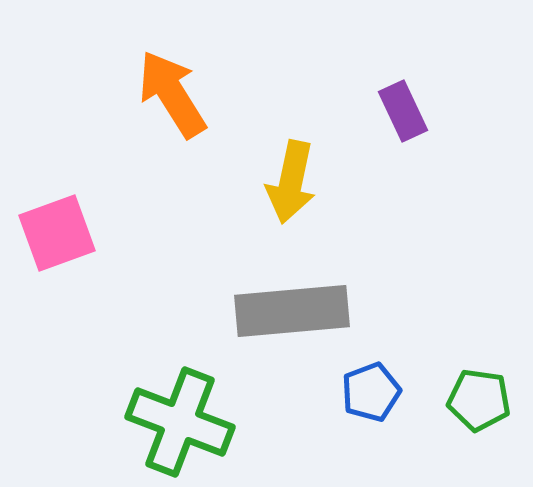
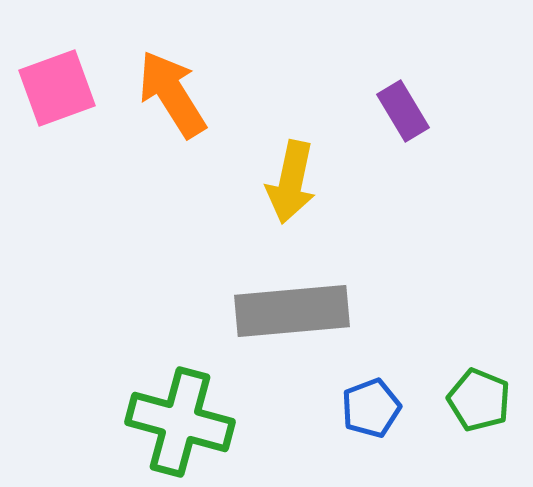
purple rectangle: rotated 6 degrees counterclockwise
pink square: moved 145 px up
blue pentagon: moved 16 px down
green pentagon: rotated 14 degrees clockwise
green cross: rotated 6 degrees counterclockwise
